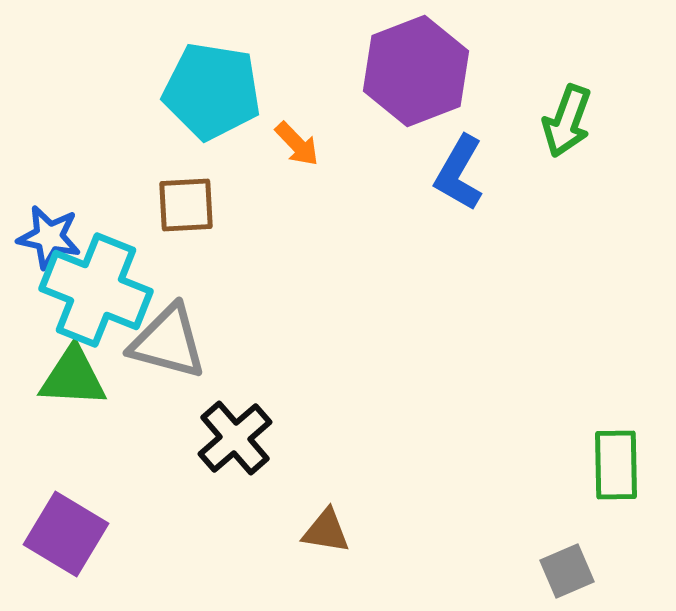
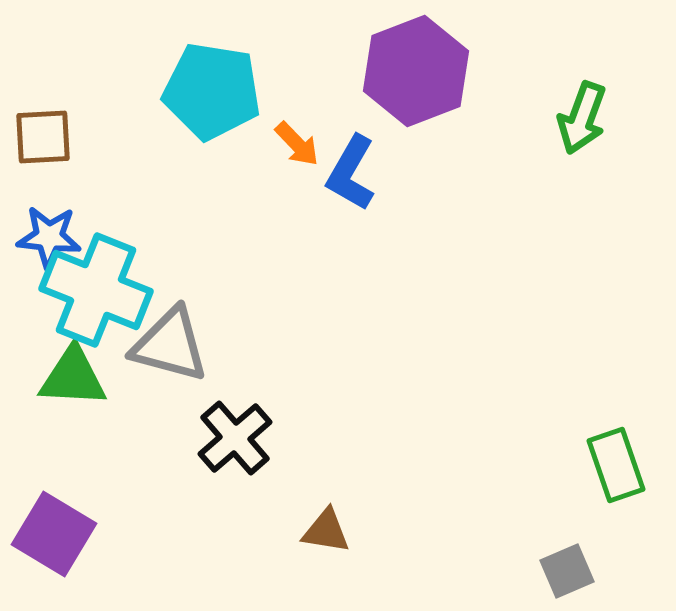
green arrow: moved 15 px right, 3 px up
blue L-shape: moved 108 px left
brown square: moved 143 px left, 68 px up
blue star: rotated 6 degrees counterclockwise
gray triangle: moved 2 px right, 3 px down
green rectangle: rotated 18 degrees counterclockwise
purple square: moved 12 px left
